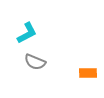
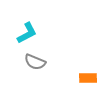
orange rectangle: moved 5 px down
